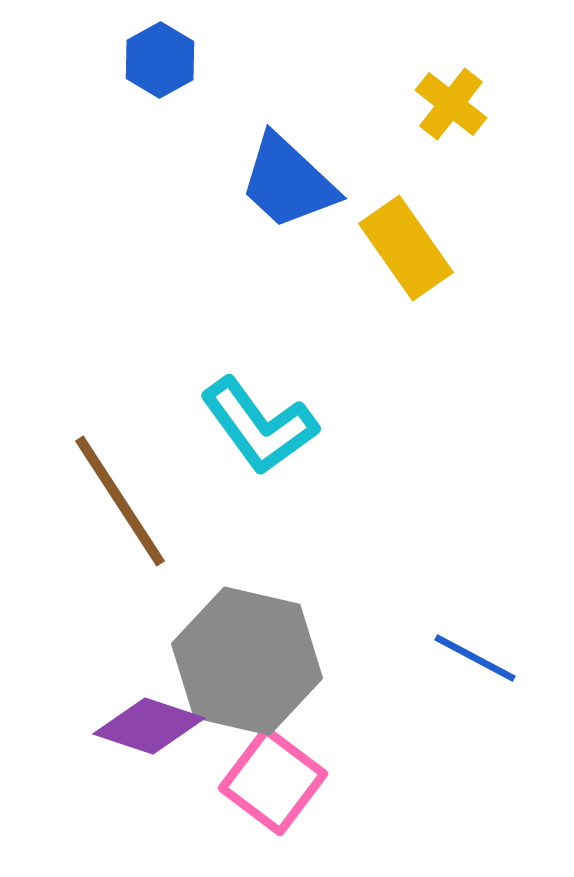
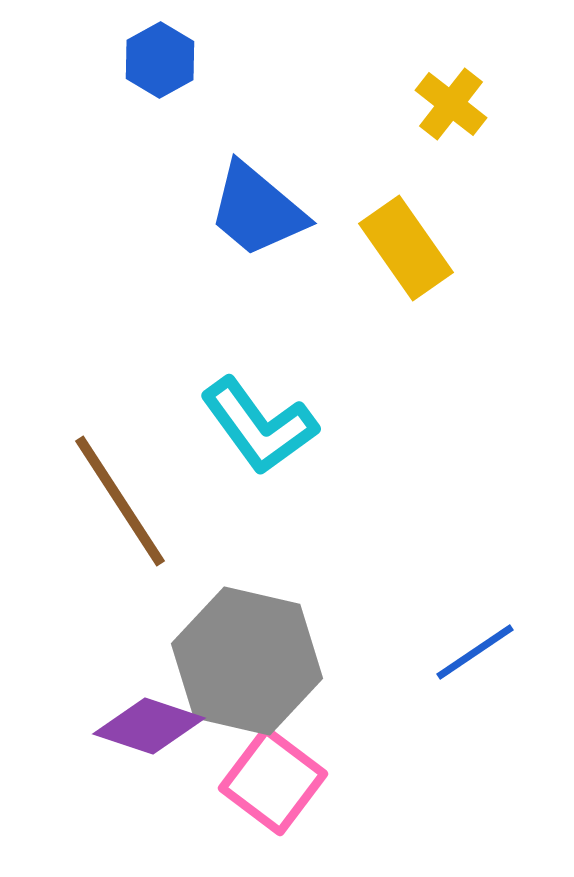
blue trapezoid: moved 31 px left, 28 px down; rotated 3 degrees counterclockwise
blue line: moved 6 px up; rotated 62 degrees counterclockwise
